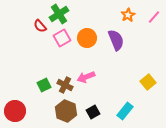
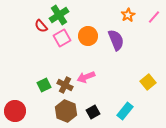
green cross: moved 1 px down
red semicircle: moved 1 px right
orange circle: moved 1 px right, 2 px up
